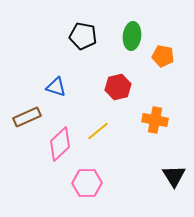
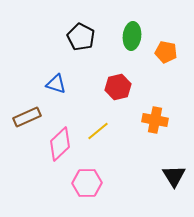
black pentagon: moved 2 px left, 1 px down; rotated 16 degrees clockwise
orange pentagon: moved 3 px right, 4 px up
blue triangle: moved 3 px up
